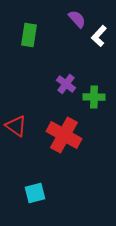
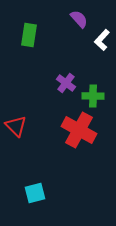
purple semicircle: moved 2 px right
white L-shape: moved 3 px right, 4 px down
purple cross: moved 1 px up
green cross: moved 1 px left, 1 px up
red triangle: rotated 10 degrees clockwise
red cross: moved 15 px right, 5 px up
